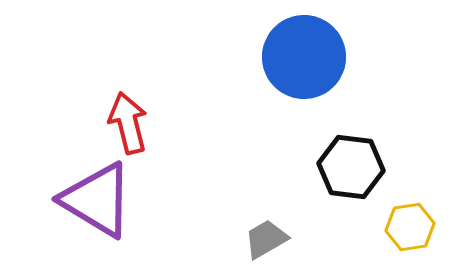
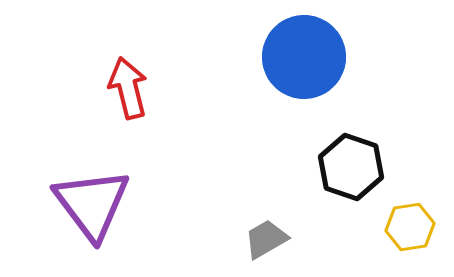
red arrow: moved 35 px up
black hexagon: rotated 12 degrees clockwise
purple triangle: moved 5 px left, 4 px down; rotated 22 degrees clockwise
